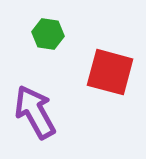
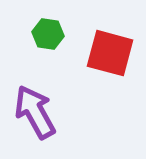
red square: moved 19 px up
